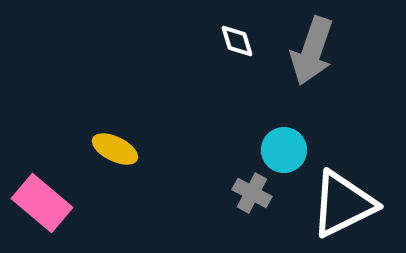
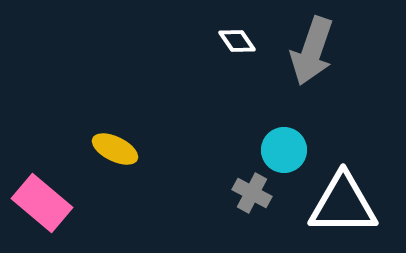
white diamond: rotated 18 degrees counterclockwise
white triangle: rotated 26 degrees clockwise
